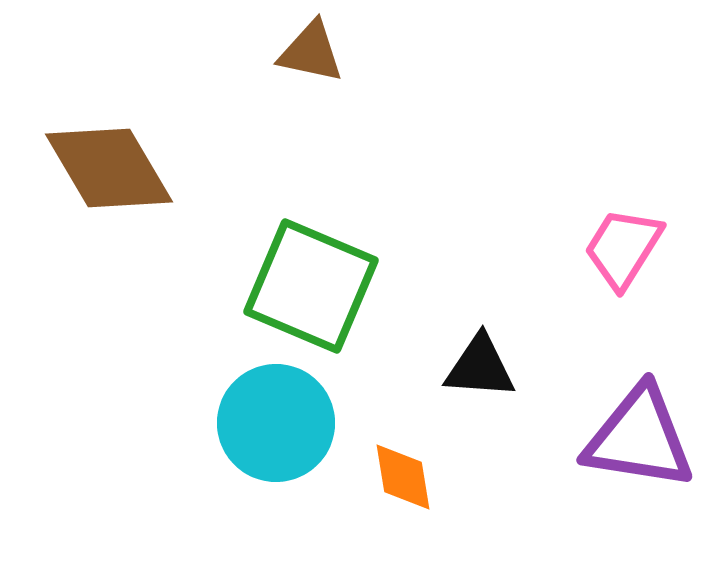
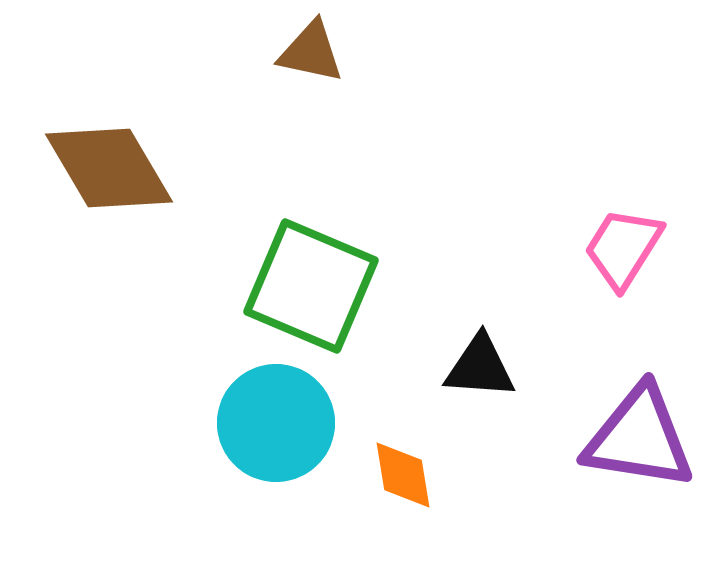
orange diamond: moved 2 px up
